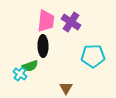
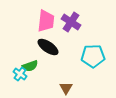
black ellipse: moved 5 px right, 1 px down; rotated 55 degrees counterclockwise
